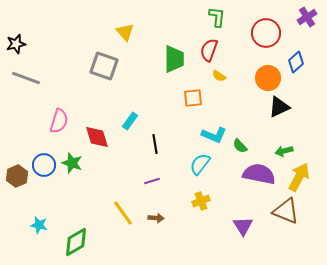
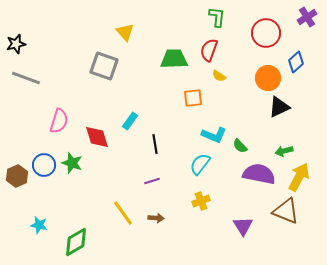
green trapezoid: rotated 92 degrees counterclockwise
